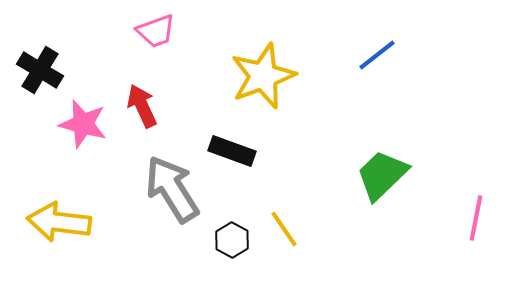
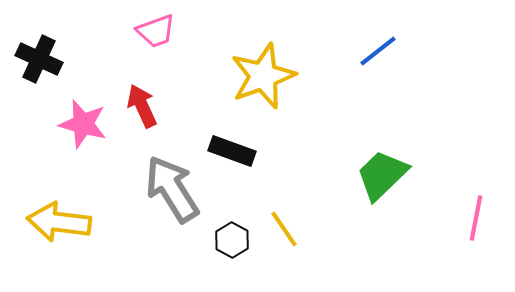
blue line: moved 1 px right, 4 px up
black cross: moved 1 px left, 11 px up; rotated 6 degrees counterclockwise
